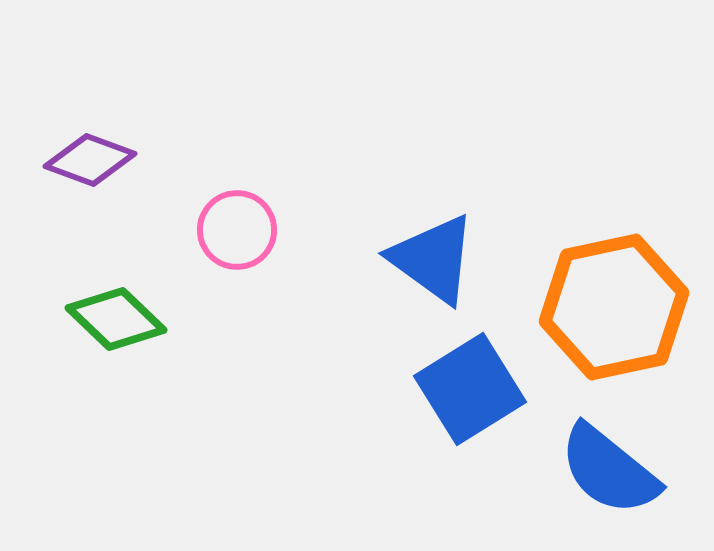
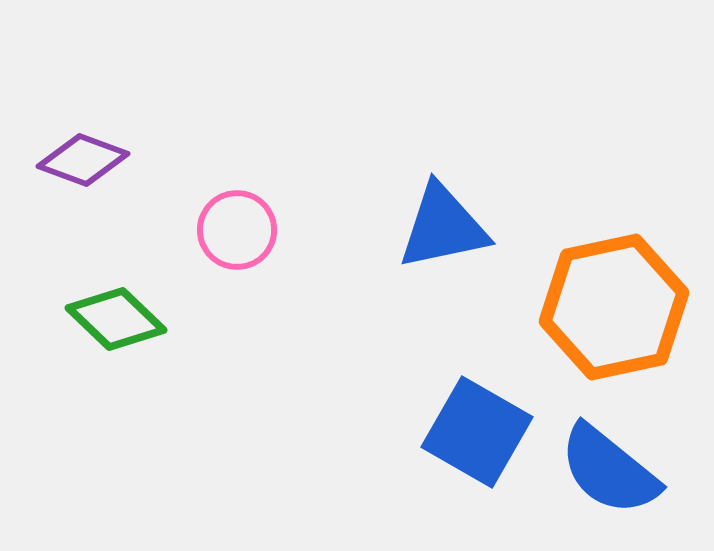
purple diamond: moved 7 px left
blue triangle: moved 10 px right, 32 px up; rotated 48 degrees counterclockwise
blue square: moved 7 px right, 43 px down; rotated 28 degrees counterclockwise
